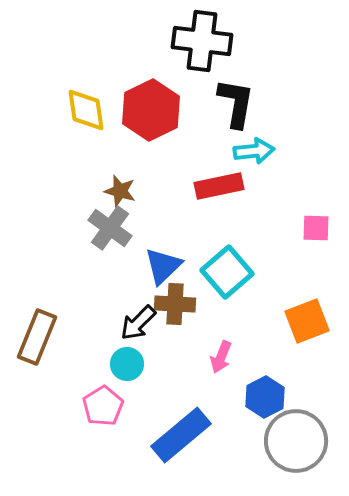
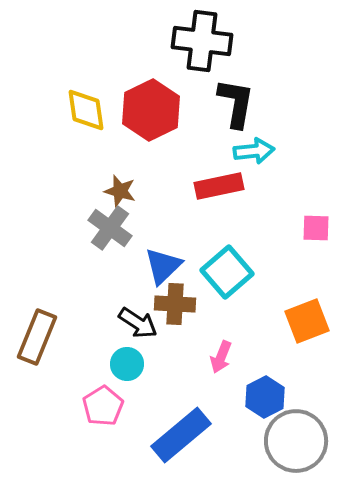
black arrow: rotated 102 degrees counterclockwise
